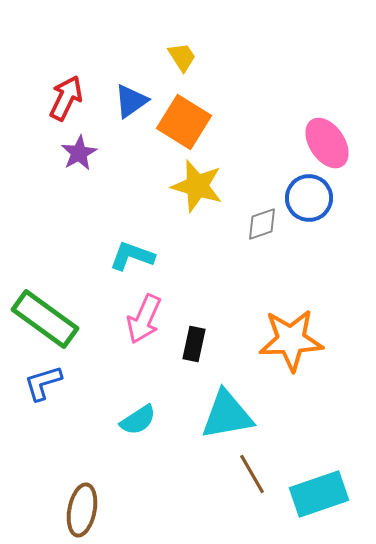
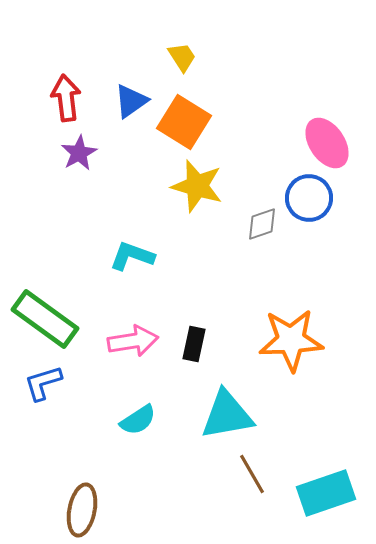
red arrow: rotated 33 degrees counterclockwise
pink arrow: moved 11 px left, 22 px down; rotated 123 degrees counterclockwise
cyan rectangle: moved 7 px right, 1 px up
